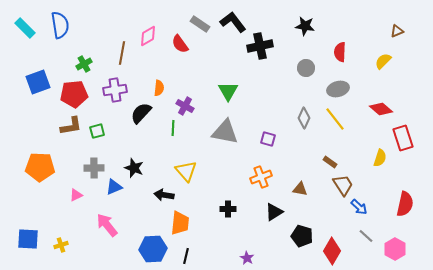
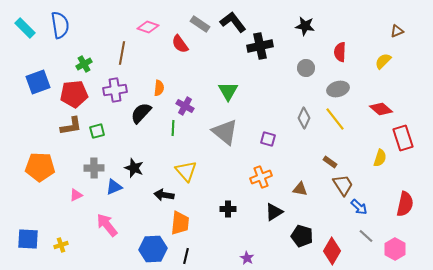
pink diamond at (148, 36): moved 9 px up; rotated 50 degrees clockwise
gray triangle at (225, 132): rotated 28 degrees clockwise
